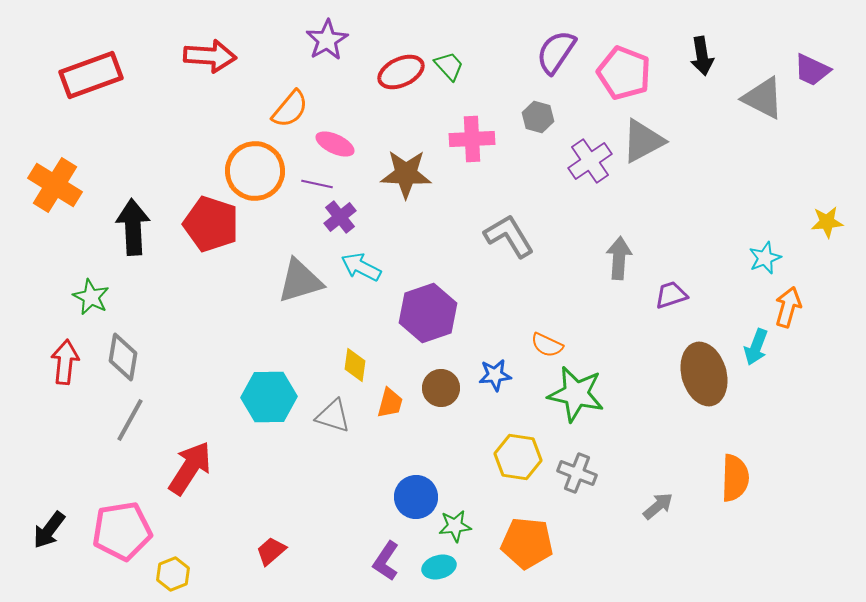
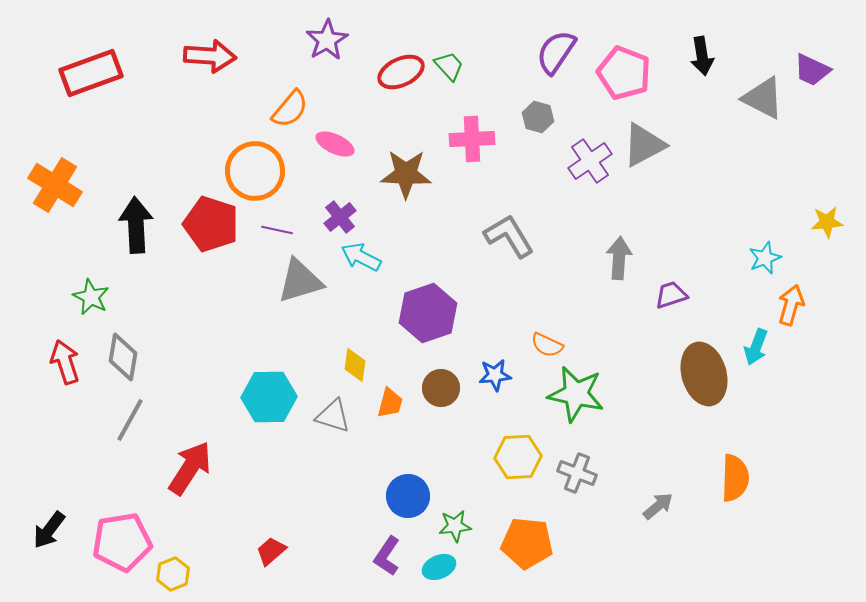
red rectangle at (91, 75): moved 2 px up
gray triangle at (643, 141): moved 1 px right, 4 px down
purple line at (317, 184): moved 40 px left, 46 px down
black arrow at (133, 227): moved 3 px right, 2 px up
cyan arrow at (361, 267): moved 10 px up
orange arrow at (788, 307): moved 3 px right, 2 px up
red arrow at (65, 362): rotated 24 degrees counterclockwise
yellow hexagon at (518, 457): rotated 12 degrees counterclockwise
blue circle at (416, 497): moved 8 px left, 1 px up
pink pentagon at (122, 531): moved 11 px down
purple L-shape at (386, 561): moved 1 px right, 5 px up
cyan ellipse at (439, 567): rotated 8 degrees counterclockwise
